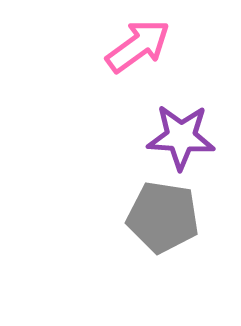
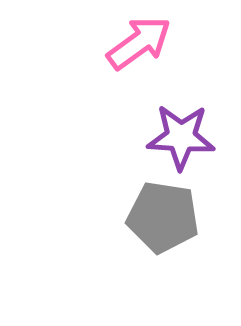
pink arrow: moved 1 px right, 3 px up
